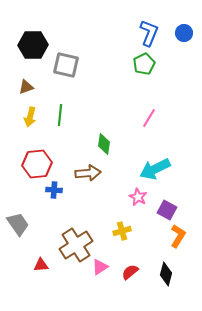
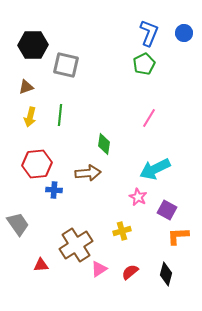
orange L-shape: rotated 125 degrees counterclockwise
pink triangle: moved 1 px left, 2 px down
